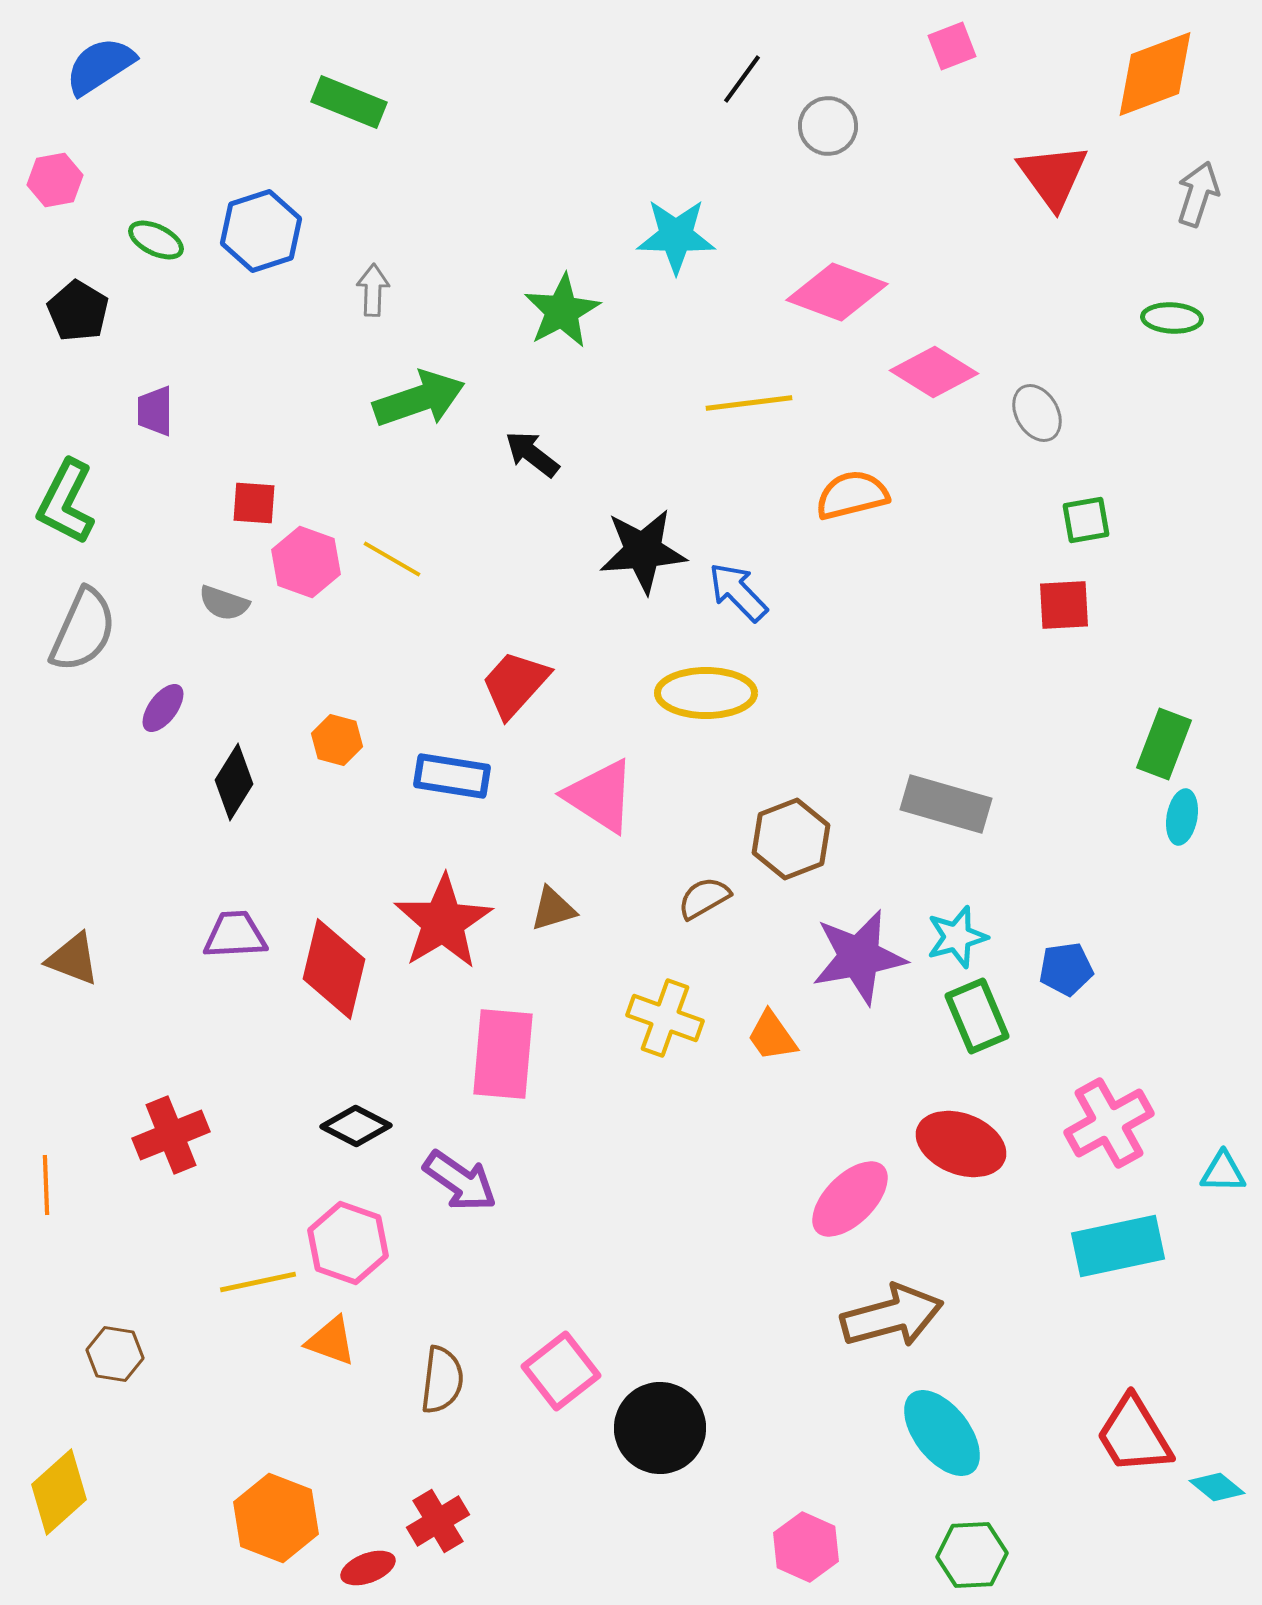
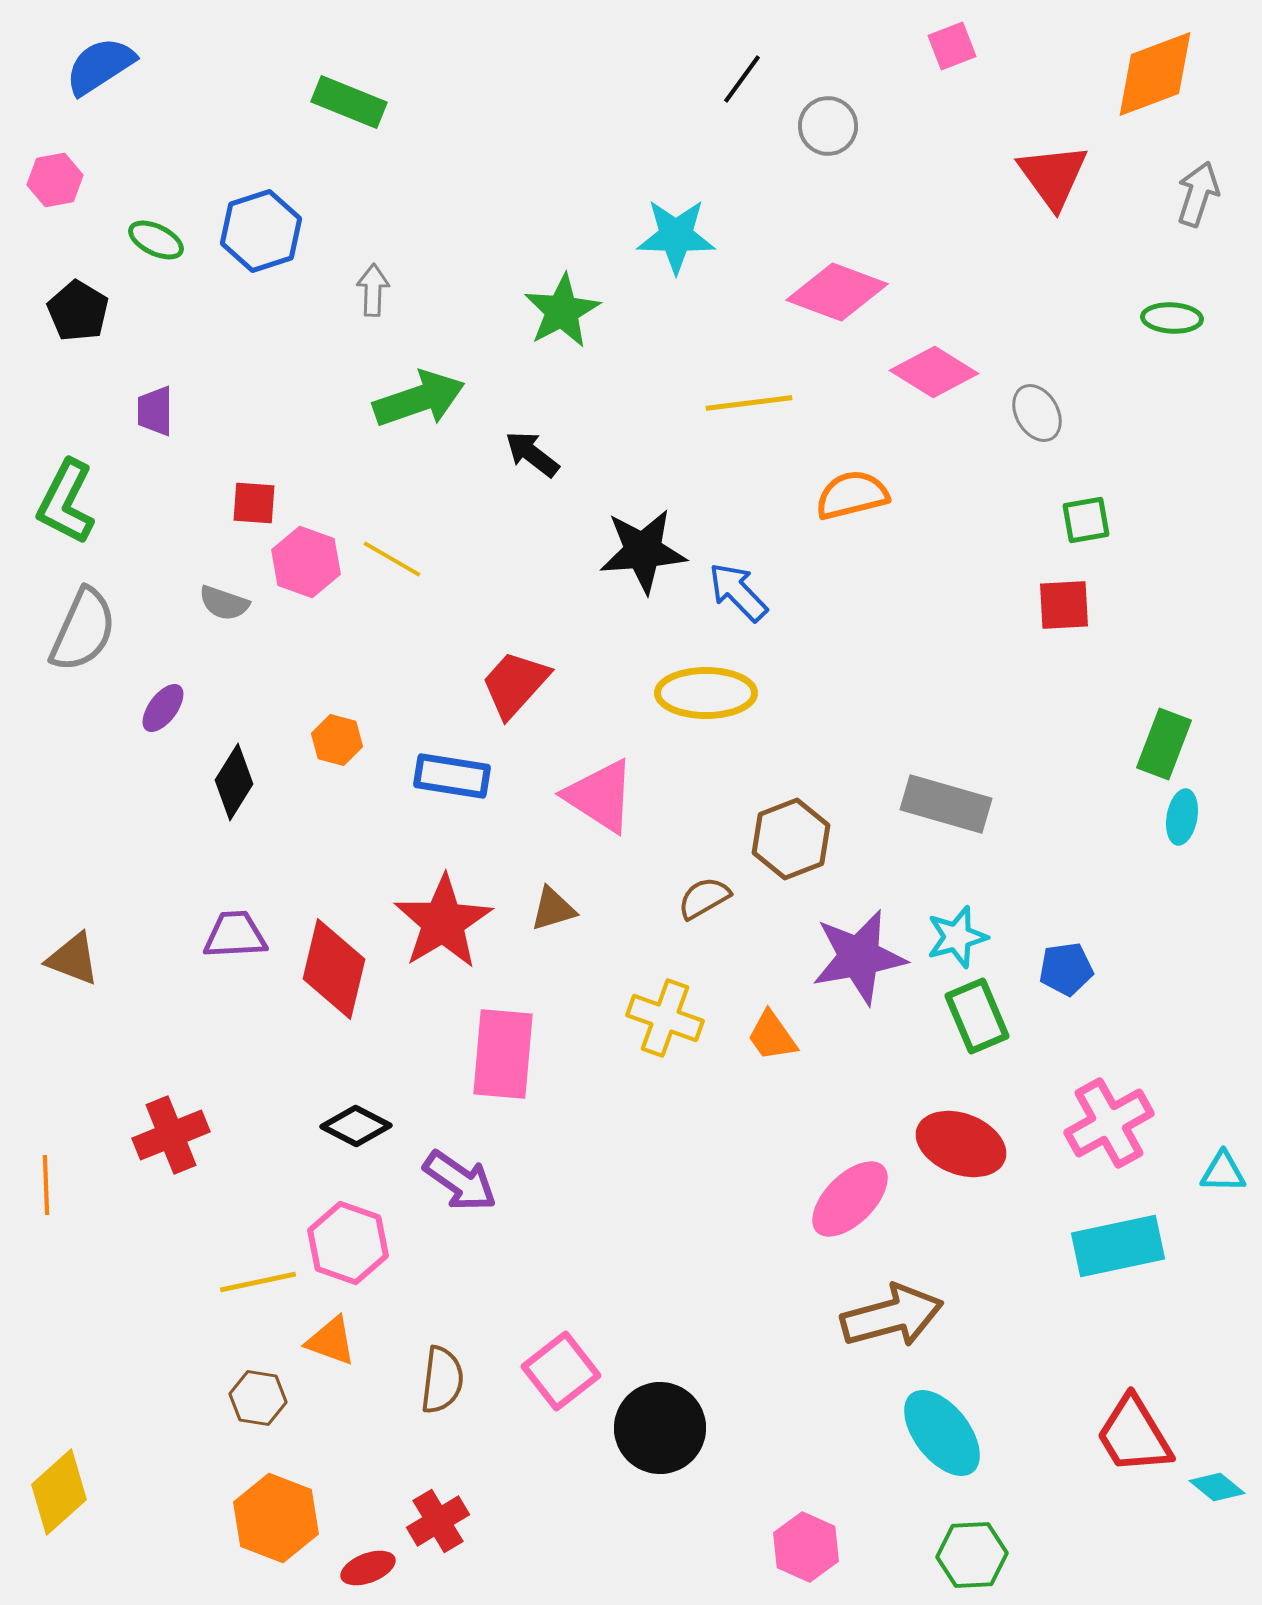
brown hexagon at (115, 1354): moved 143 px right, 44 px down
